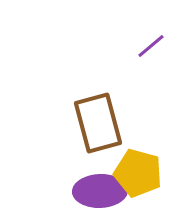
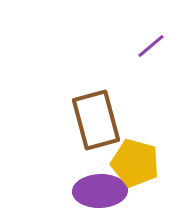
brown rectangle: moved 2 px left, 3 px up
yellow pentagon: moved 3 px left, 10 px up
